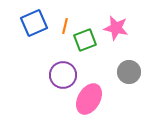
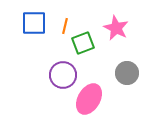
blue square: rotated 24 degrees clockwise
pink star: rotated 15 degrees clockwise
green square: moved 2 px left, 3 px down
gray circle: moved 2 px left, 1 px down
